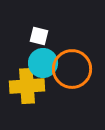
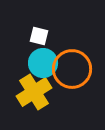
yellow cross: moved 7 px right, 6 px down; rotated 28 degrees counterclockwise
